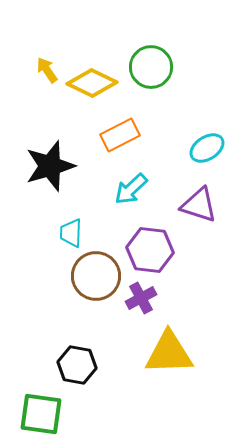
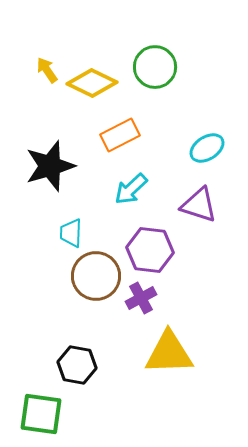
green circle: moved 4 px right
